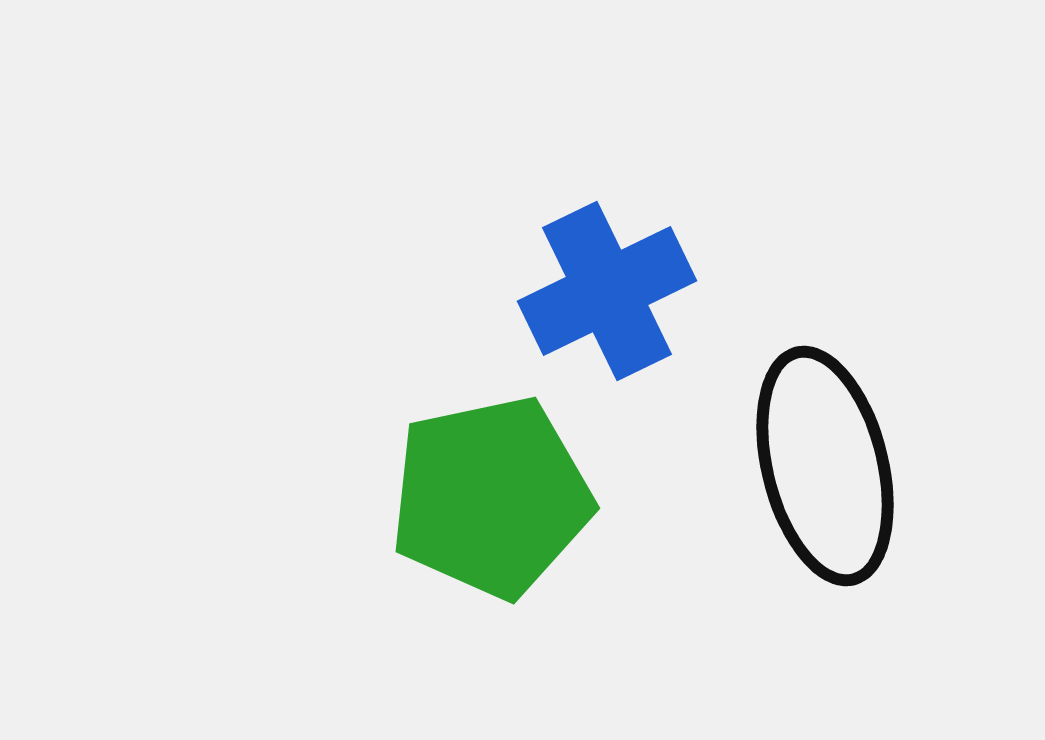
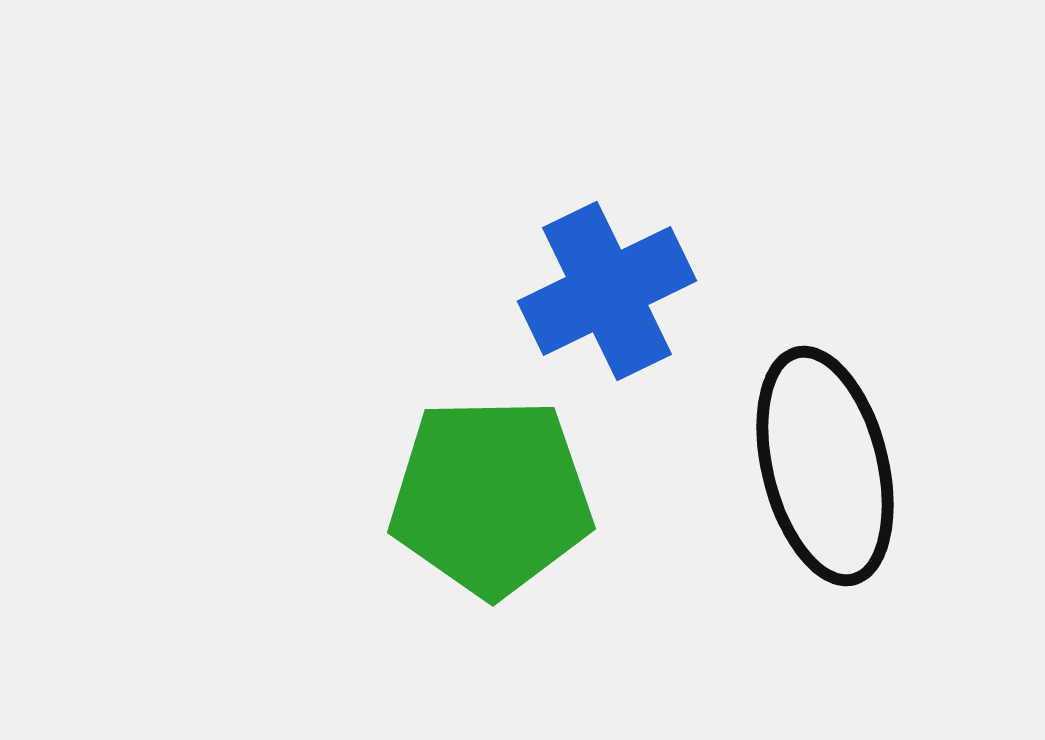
green pentagon: rotated 11 degrees clockwise
